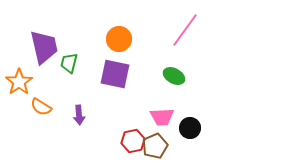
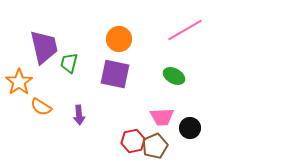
pink line: rotated 24 degrees clockwise
